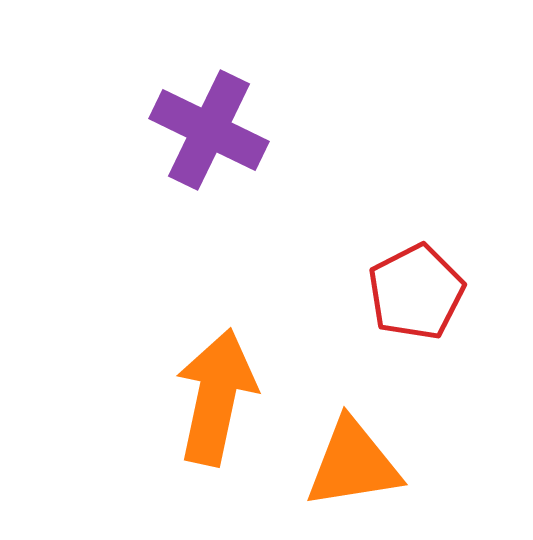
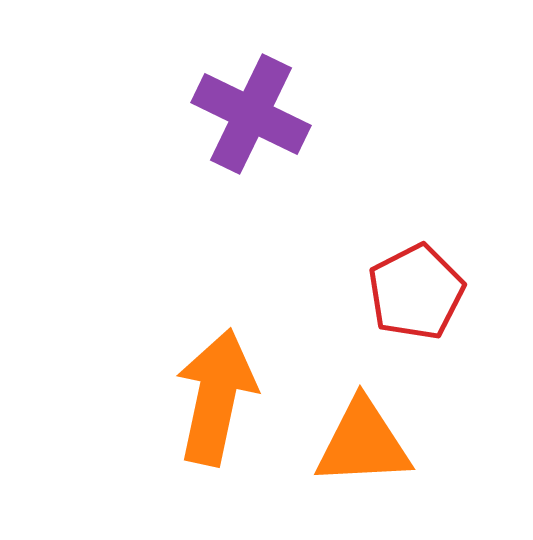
purple cross: moved 42 px right, 16 px up
orange triangle: moved 10 px right, 21 px up; rotated 6 degrees clockwise
